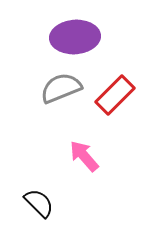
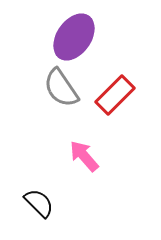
purple ellipse: moved 1 px left; rotated 51 degrees counterclockwise
gray semicircle: rotated 102 degrees counterclockwise
